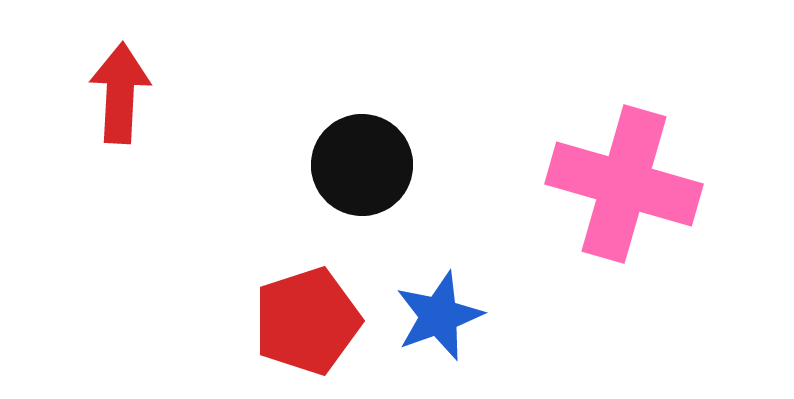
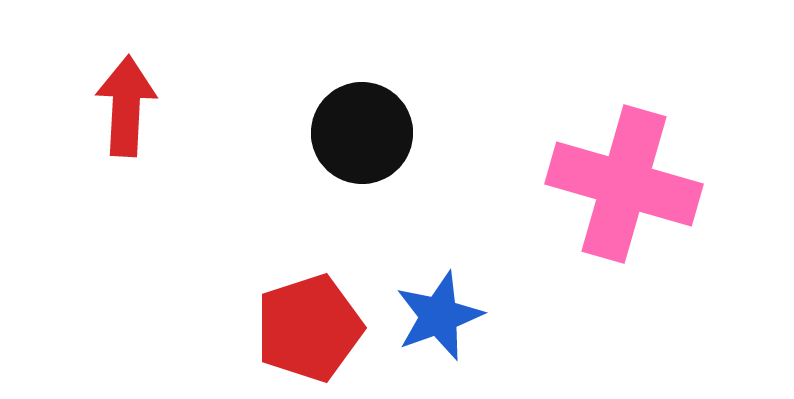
red arrow: moved 6 px right, 13 px down
black circle: moved 32 px up
red pentagon: moved 2 px right, 7 px down
